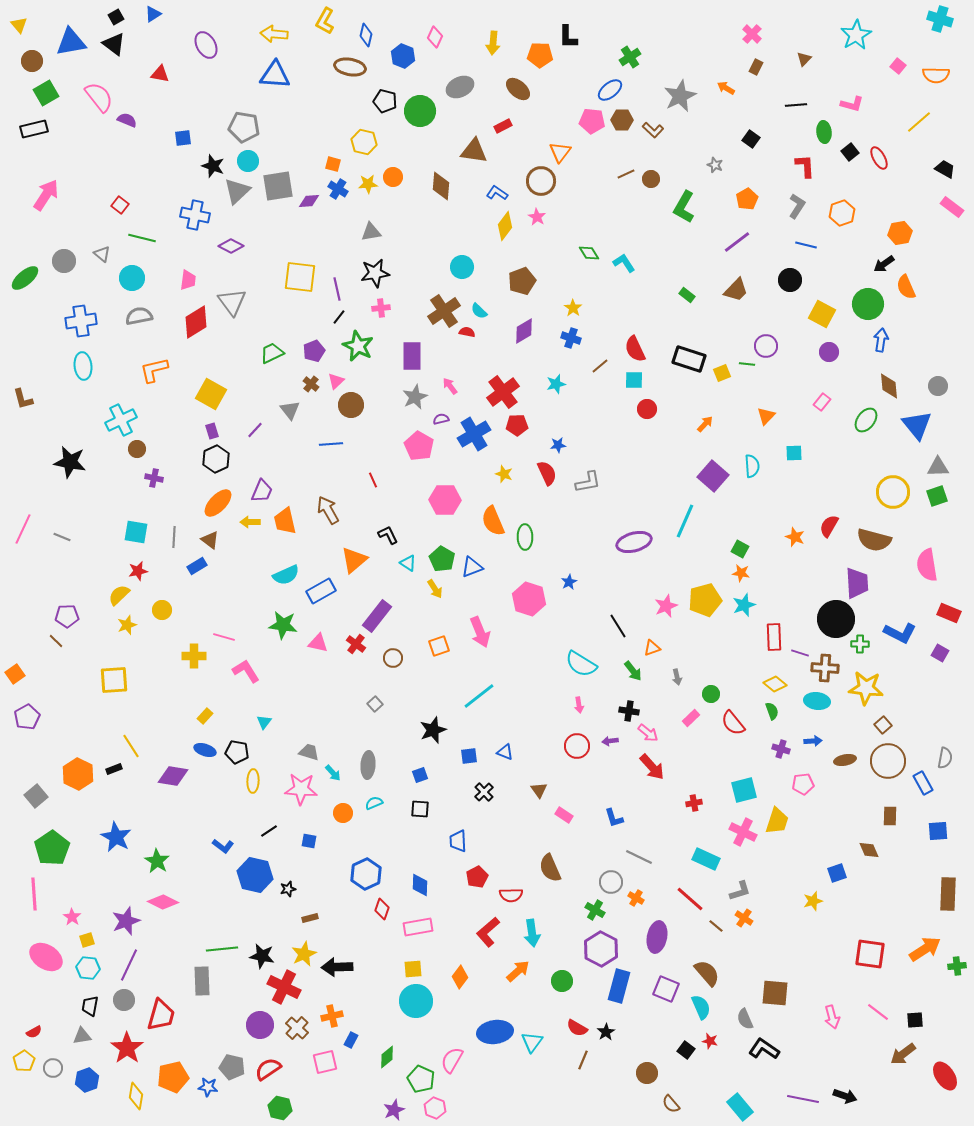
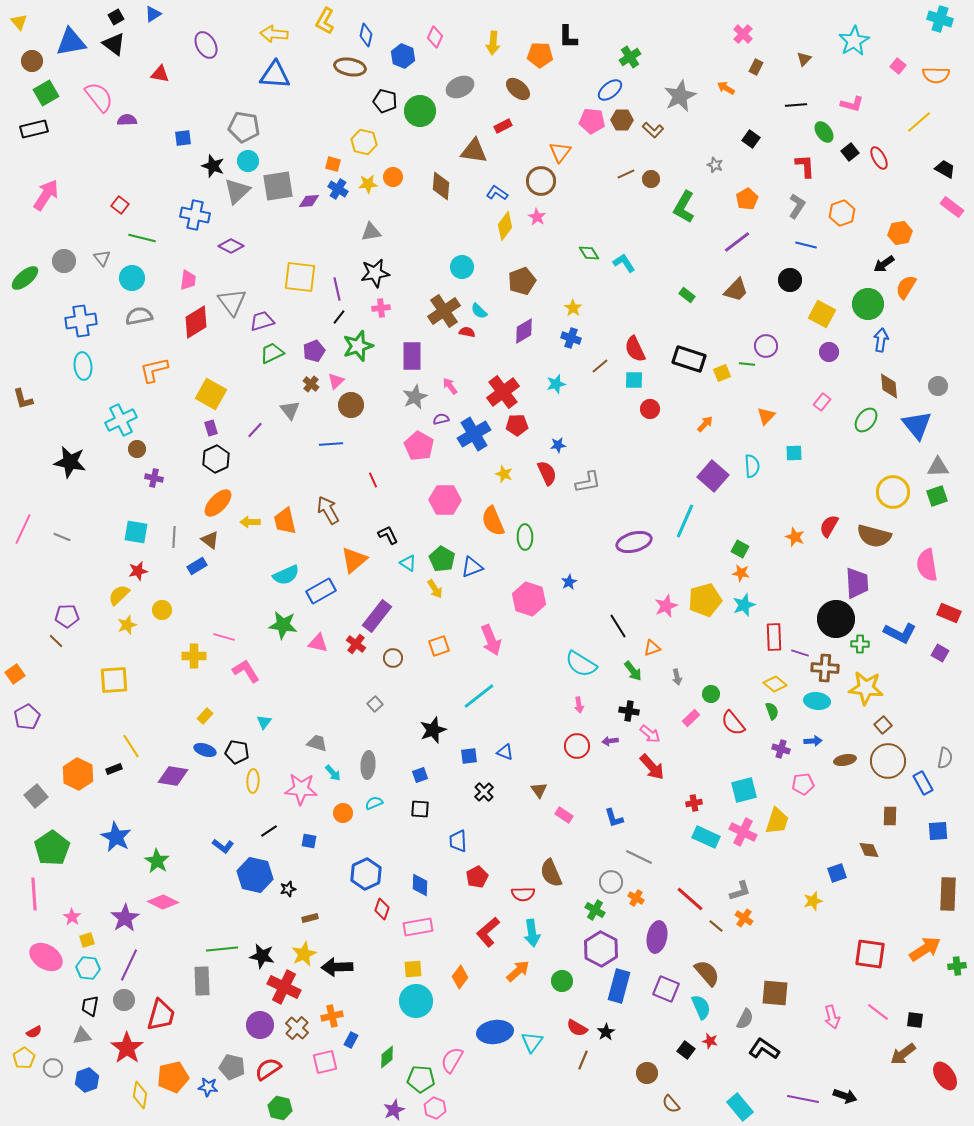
yellow triangle at (19, 25): moved 3 px up
pink cross at (752, 34): moved 9 px left
cyan star at (856, 35): moved 2 px left, 6 px down
purple semicircle at (127, 120): rotated 24 degrees counterclockwise
green ellipse at (824, 132): rotated 30 degrees counterclockwise
gray triangle at (102, 254): moved 4 px down; rotated 12 degrees clockwise
orange semicircle at (906, 287): rotated 55 degrees clockwise
green star at (358, 346): rotated 28 degrees clockwise
red circle at (647, 409): moved 3 px right
purple rectangle at (212, 431): moved 1 px left, 3 px up
purple trapezoid at (262, 491): moved 170 px up; rotated 130 degrees counterclockwise
brown semicircle at (874, 540): moved 4 px up
pink arrow at (480, 632): moved 11 px right, 8 px down
pink arrow at (648, 733): moved 2 px right, 1 px down
gray trapezoid at (309, 752): moved 8 px right, 9 px up
cyan rectangle at (706, 859): moved 22 px up
brown semicircle at (550, 868): moved 1 px right, 5 px down
red semicircle at (511, 895): moved 12 px right, 1 px up
purple star at (126, 921): moved 1 px left, 3 px up; rotated 12 degrees counterclockwise
gray semicircle at (745, 1019): rotated 130 degrees counterclockwise
black square at (915, 1020): rotated 12 degrees clockwise
yellow pentagon at (24, 1061): moved 3 px up
green pentagon at (421, 1079): rotated 20 degrees counterclockwise
yellow diamond at (136, 1096): moved 4 px right, 1 px up
